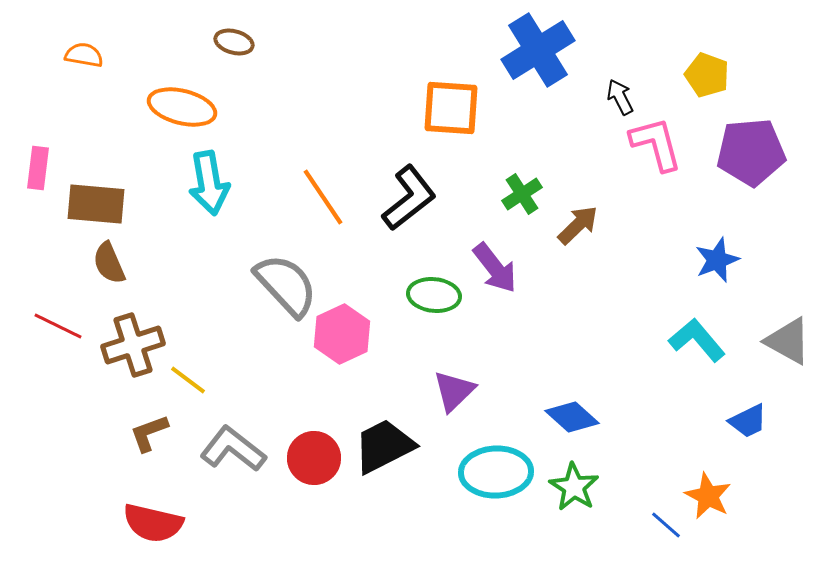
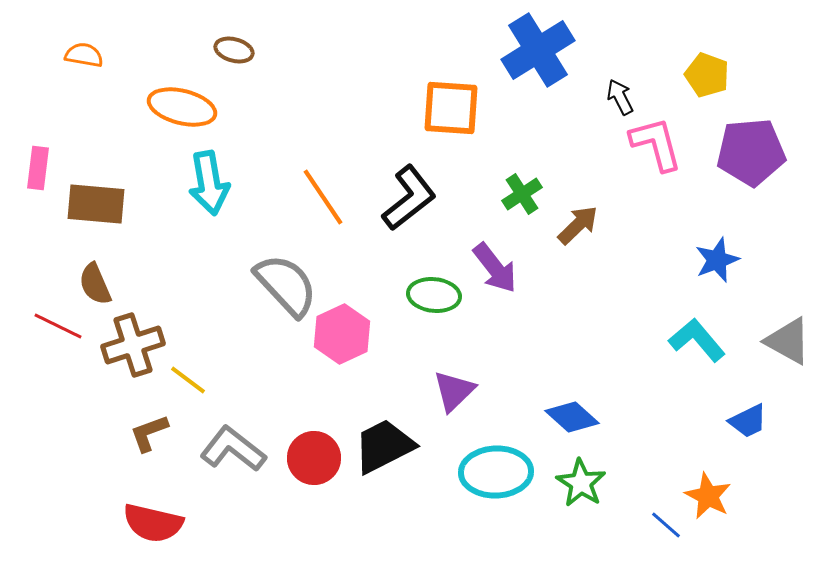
brown ellipse: moved 8 px down
brown semicircle: moved 14 px left, 21 px down
green star: moved 7 px right, 4 px up
